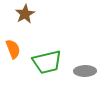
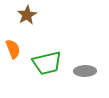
brown star: moved 2 px right, 1 px down
green trapezoid: moved 1 px down
